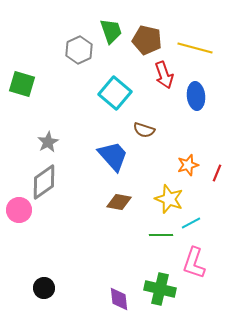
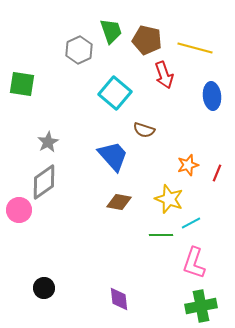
green square: rotated 8 degrees counterclockwise
blue ellipse: moved 16 px right
green cross: moved 41 px right, 17 px down; rotated 24 degrees counterclockwise
